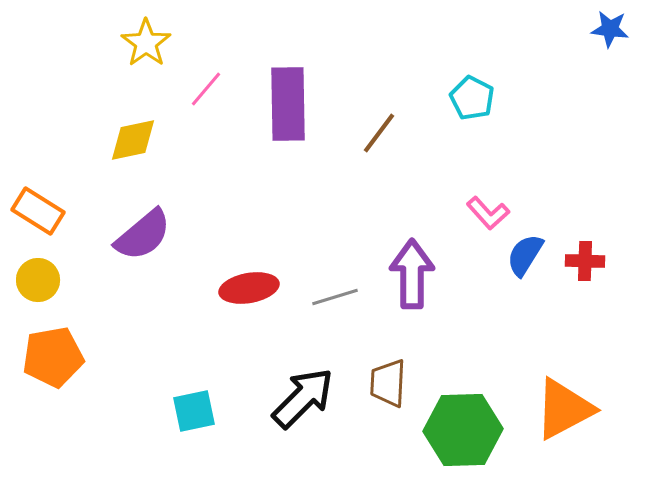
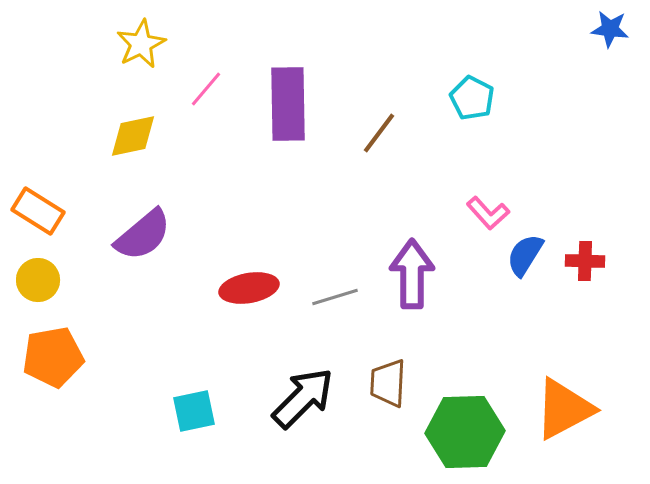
yellow star: moved 5 px left, 1 px down; rotated 9 degrees clockwise
yellow diamond: moved 4 px up
green hexagon: moved 2 px right, 2 px down
